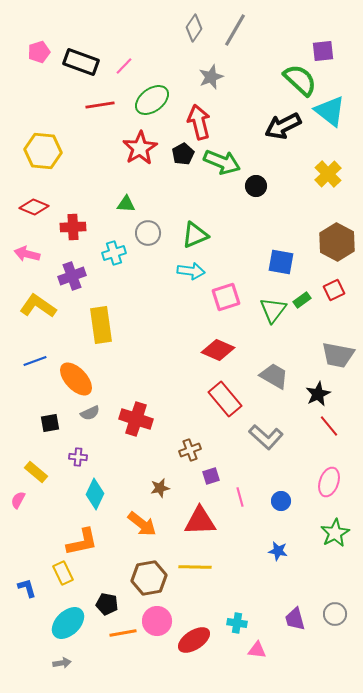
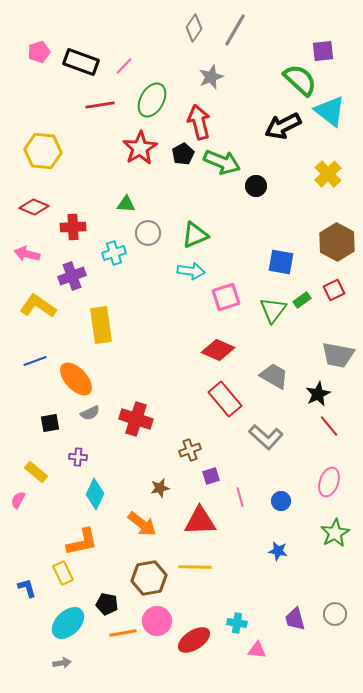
green ellipse at (152, 100): rotated 24 degrees counterclockwise
